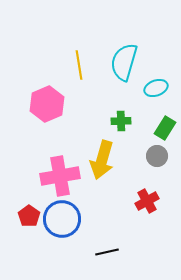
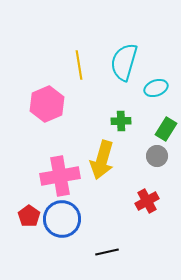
green rectangle: moved 1 px right, 1 px down
